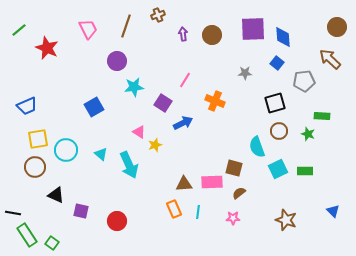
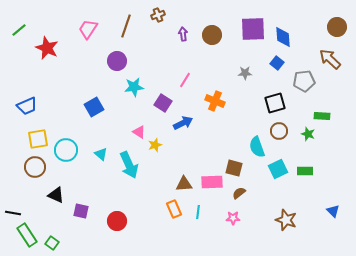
pink trapezoid at (88, 29): rotated 120 degrees counterclockwise
